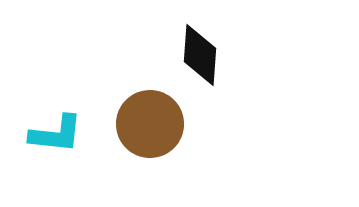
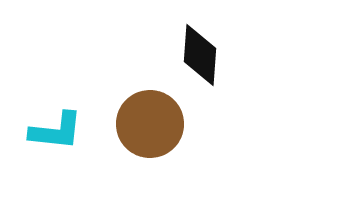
cyan L-shape: moved 3 px up
